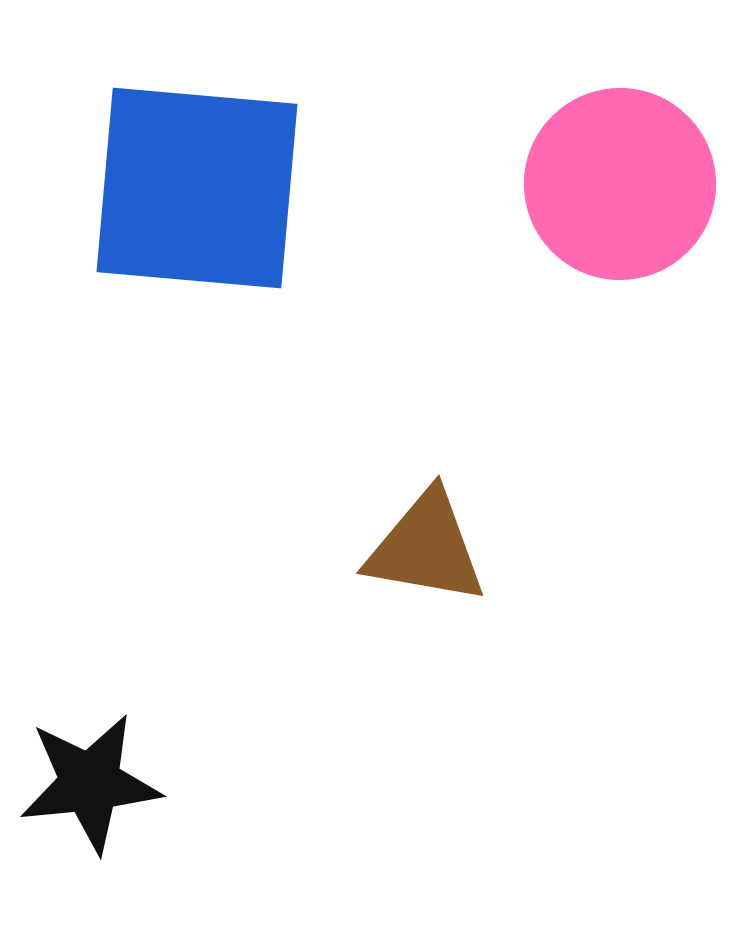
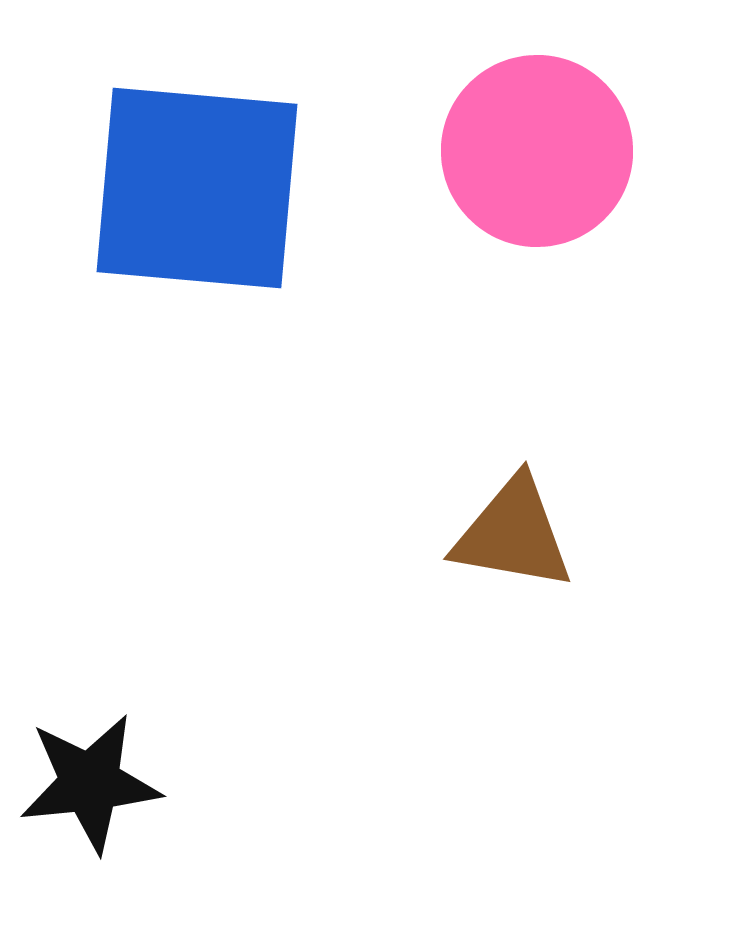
pink circle: moved 83 px left, 33 px up
brown triangle: moved 87 px right, 14 px up
